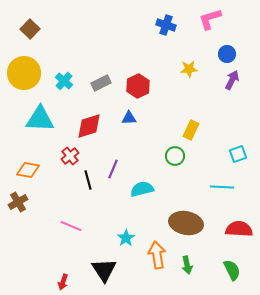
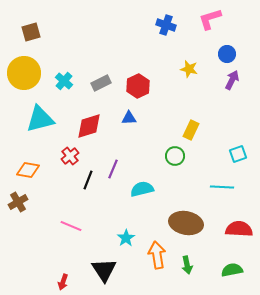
brown square: moved 1 px right, 3 px down; rotated 30 degrees clockwise
yellow star: rotated 18 degrees clockwise
cyan triangle: rotated 16 degrees counterclockwise
black line: rotated 36 degrees clockwise
green semicircle: rotated 75 degrees counterclockwise
